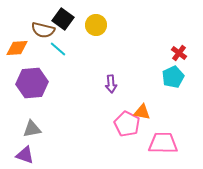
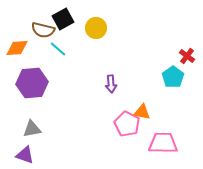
black square: rotated 25 degrees clockwise
yellow circle: moved 3 px down
red cross: moved 8 px right, 3 px down
cyan pentagon: rotated 10 degrees counterclockwise
